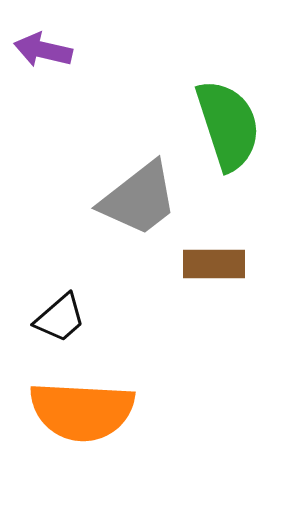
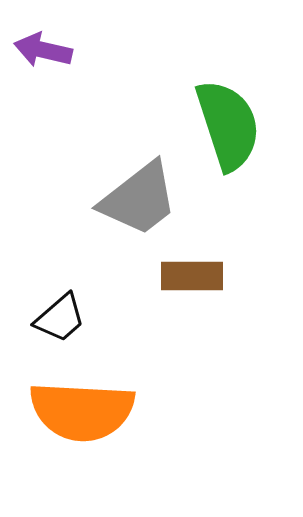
brown rectangle: moved 22 px left, 12 px down
